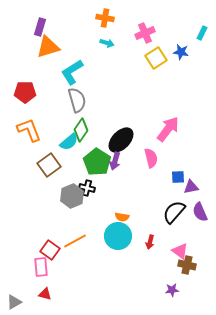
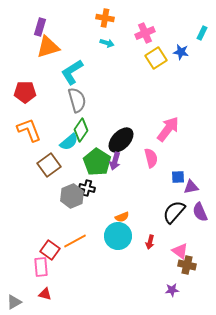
orange semicircle: rotated 32 degrees counterclockwise
